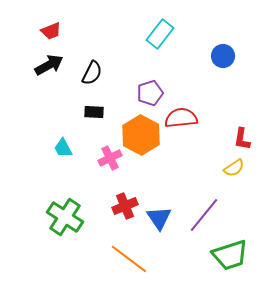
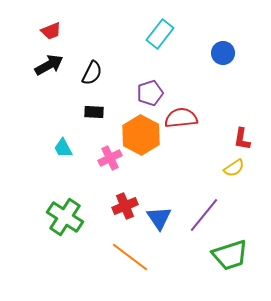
blue circle: moved 3 px up
orange line: moved 1 px right, 2 px up
